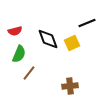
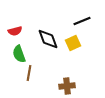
black line: moved 5 px left, 2 px up
yellow square: moved 1 px right
green semicircle: rotated 138 degrees clockwise
brown line: rotated 28 degrees counterclockwise
brown cross: moved 3 px left
